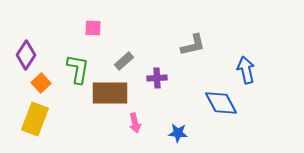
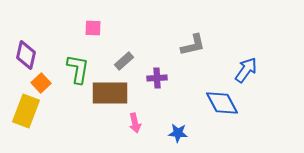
purple diamond: rotated 20 degrees counterclockwise
blue arrow: rotated 48 degrees clockwise
blue diamond: moved 1 px right
yellow rectangle: moved 9 px left, 8 px up
